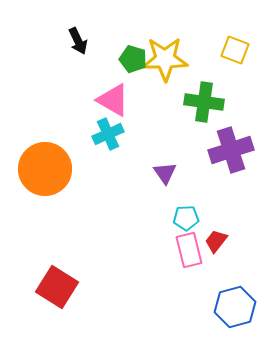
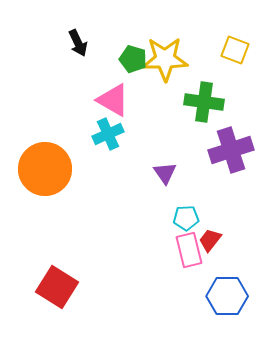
black arrow: moved 2 px down
red trapezoid: moved 6 px left, 1 px up
blue hexagon: moved 8 px left, 11 px up; rotated 15 degrees clockwise
